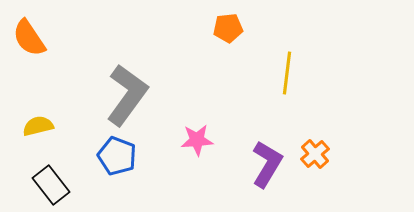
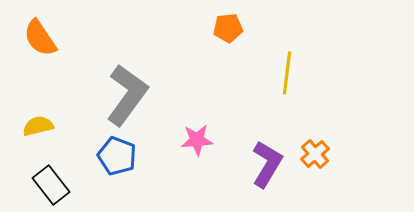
orange semicircle: moved 11 px right
